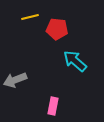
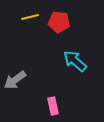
red pentagon: moved 2 px right, 7 px up
gray arrow: rotated 15 degrees counterclockwise
pink rectangle: rotated 24 degrees counterclockwise
